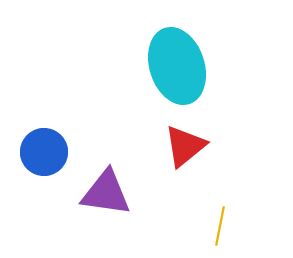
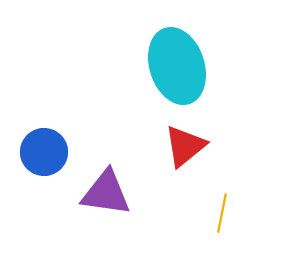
yellow line: moved 2 px right, 13 px up
